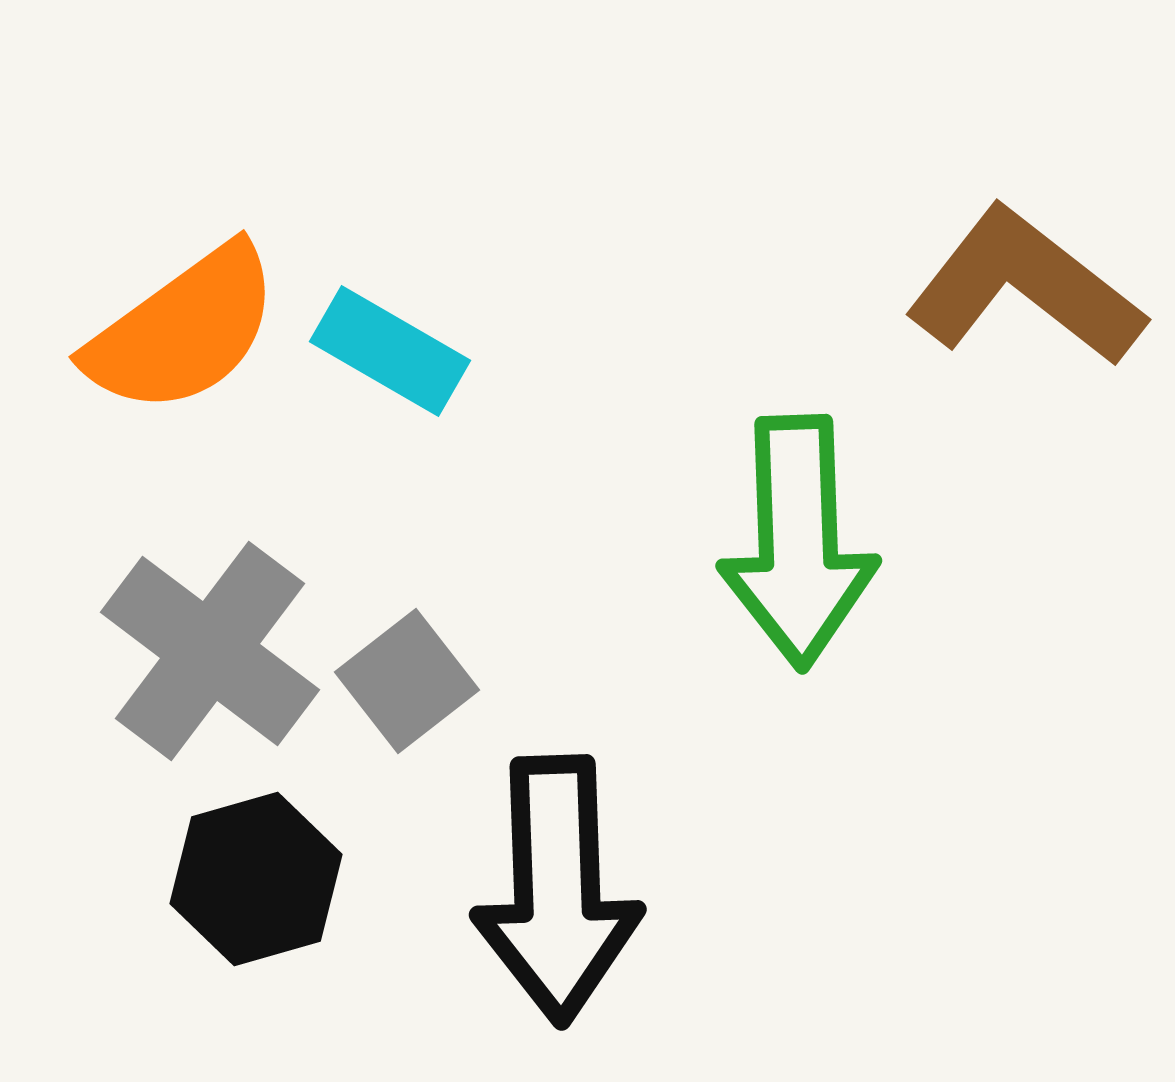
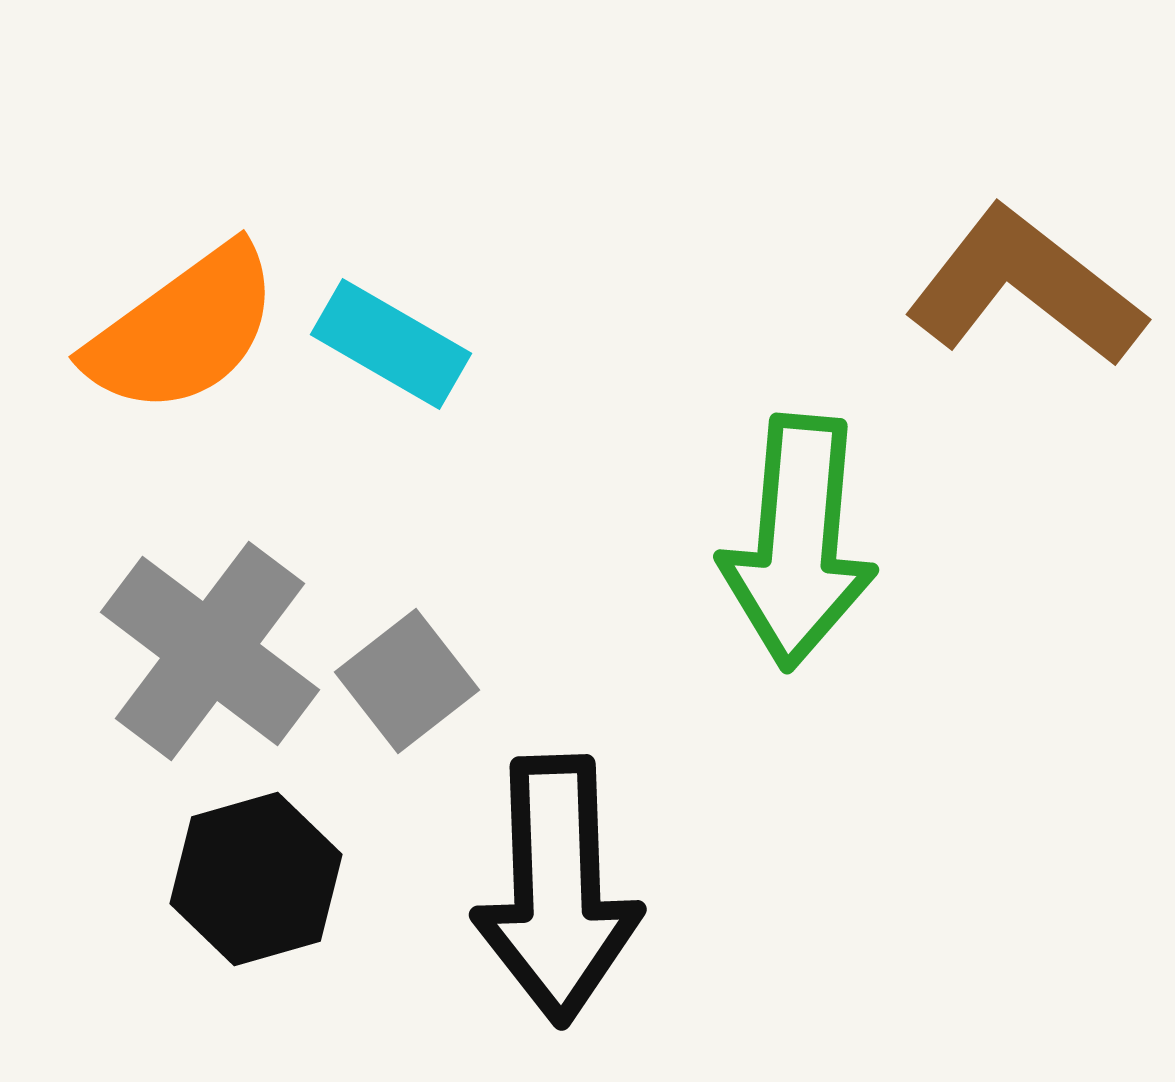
cyan rectangle: moved 1 px right, 7 px up
green arrow: rotated 7 degrees clockwise
